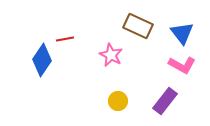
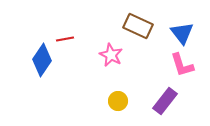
pink L-shape: rotated 44 degrees clockwise
